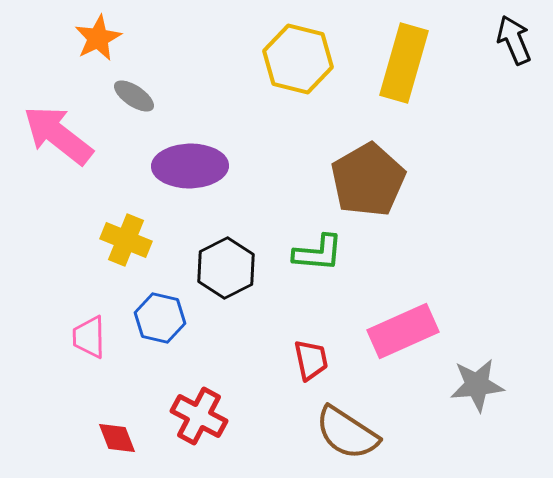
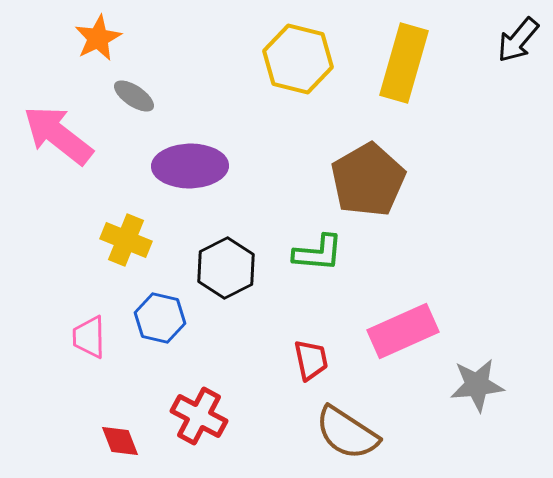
black arrow: moved 4 px right; rotated 117 degrees counterclockwise
red diamond: moved 3 px right, 3 px down
